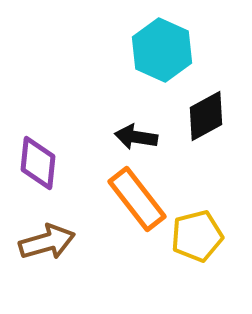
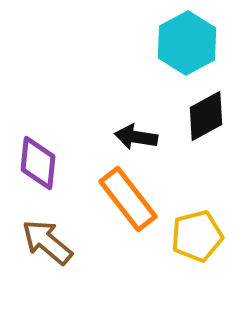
cyan hexagon: moved 25 px right, 7 px up; rotated 8 degrees clockwise
orange rectangle: moved 9 px left
brown arrow: rotated 124 degrees counterclockwise
